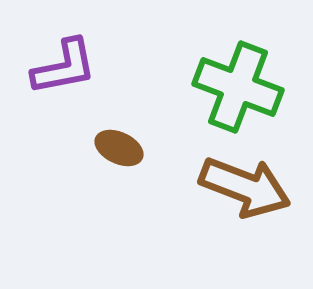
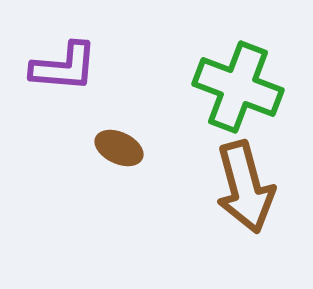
purple L-shape: rotated 16 degrees clockwise
brown arrow: rotated 54 degrees clockwise
